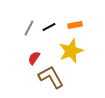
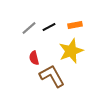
gray line: rotated 21 degrees clockwise
red semicircle: rotated 48 degrees counterclockwise
brown L-shape: moved 1 px right, 1 px up
